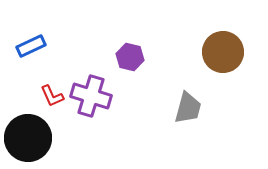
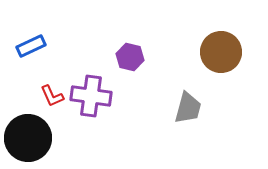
brown circle: moved 2 px left
purple cross: rotated 9 degrees counterclockwise
